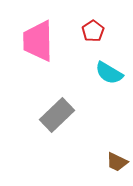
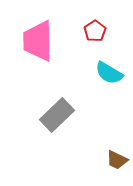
red pentagon: moved 2 px right
brown trapezoid: moved 2 px up
